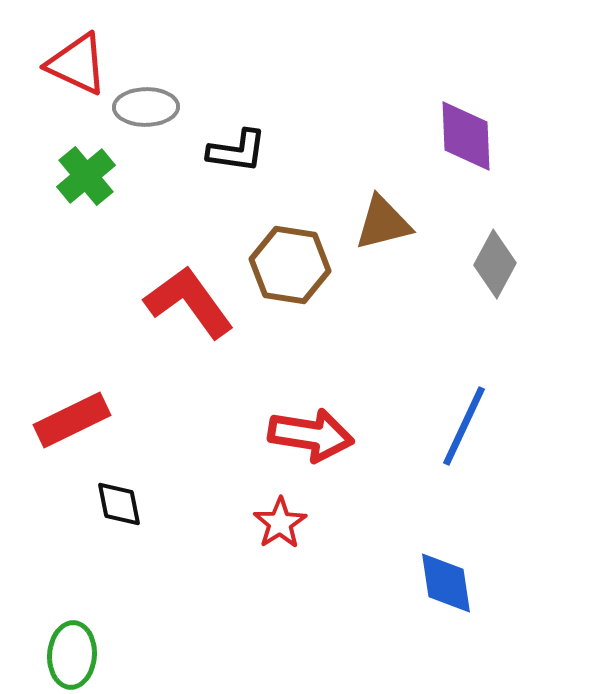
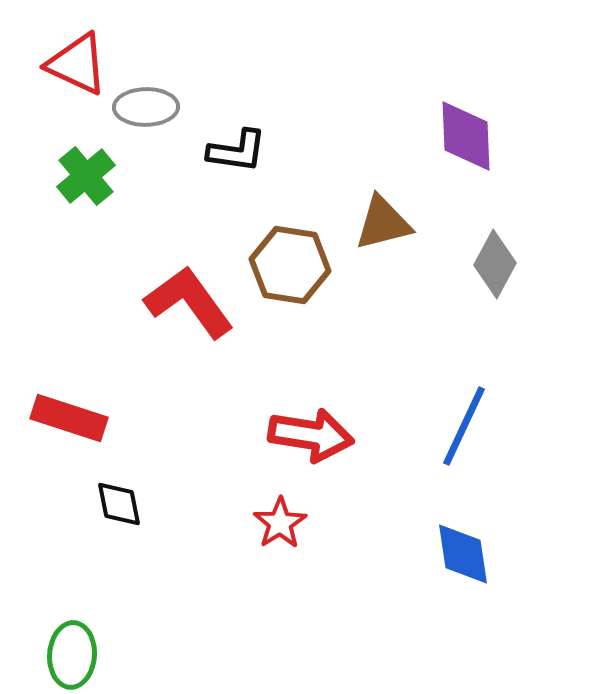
red rectangle: moved 3 px left, 2 px up; rotated 44 degrees clockwise
blue diamond: moved 17 px right, 29 px up
